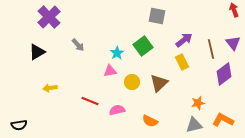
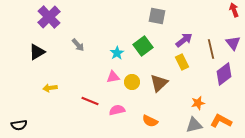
pink triangle: moved 3 px right, 6 px down
orange L-shape: moved 2 px left, 1 px down
